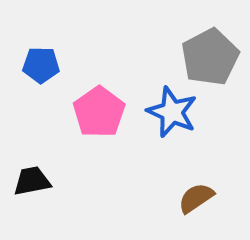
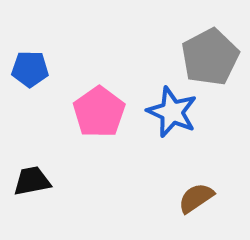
blue pentagon: moved 11 px left, 4 px down
